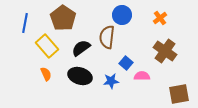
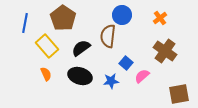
brown semicircle: moved 1 px right, 1 px up
pink semicircle: rotated 42 degrees counterclockwise
